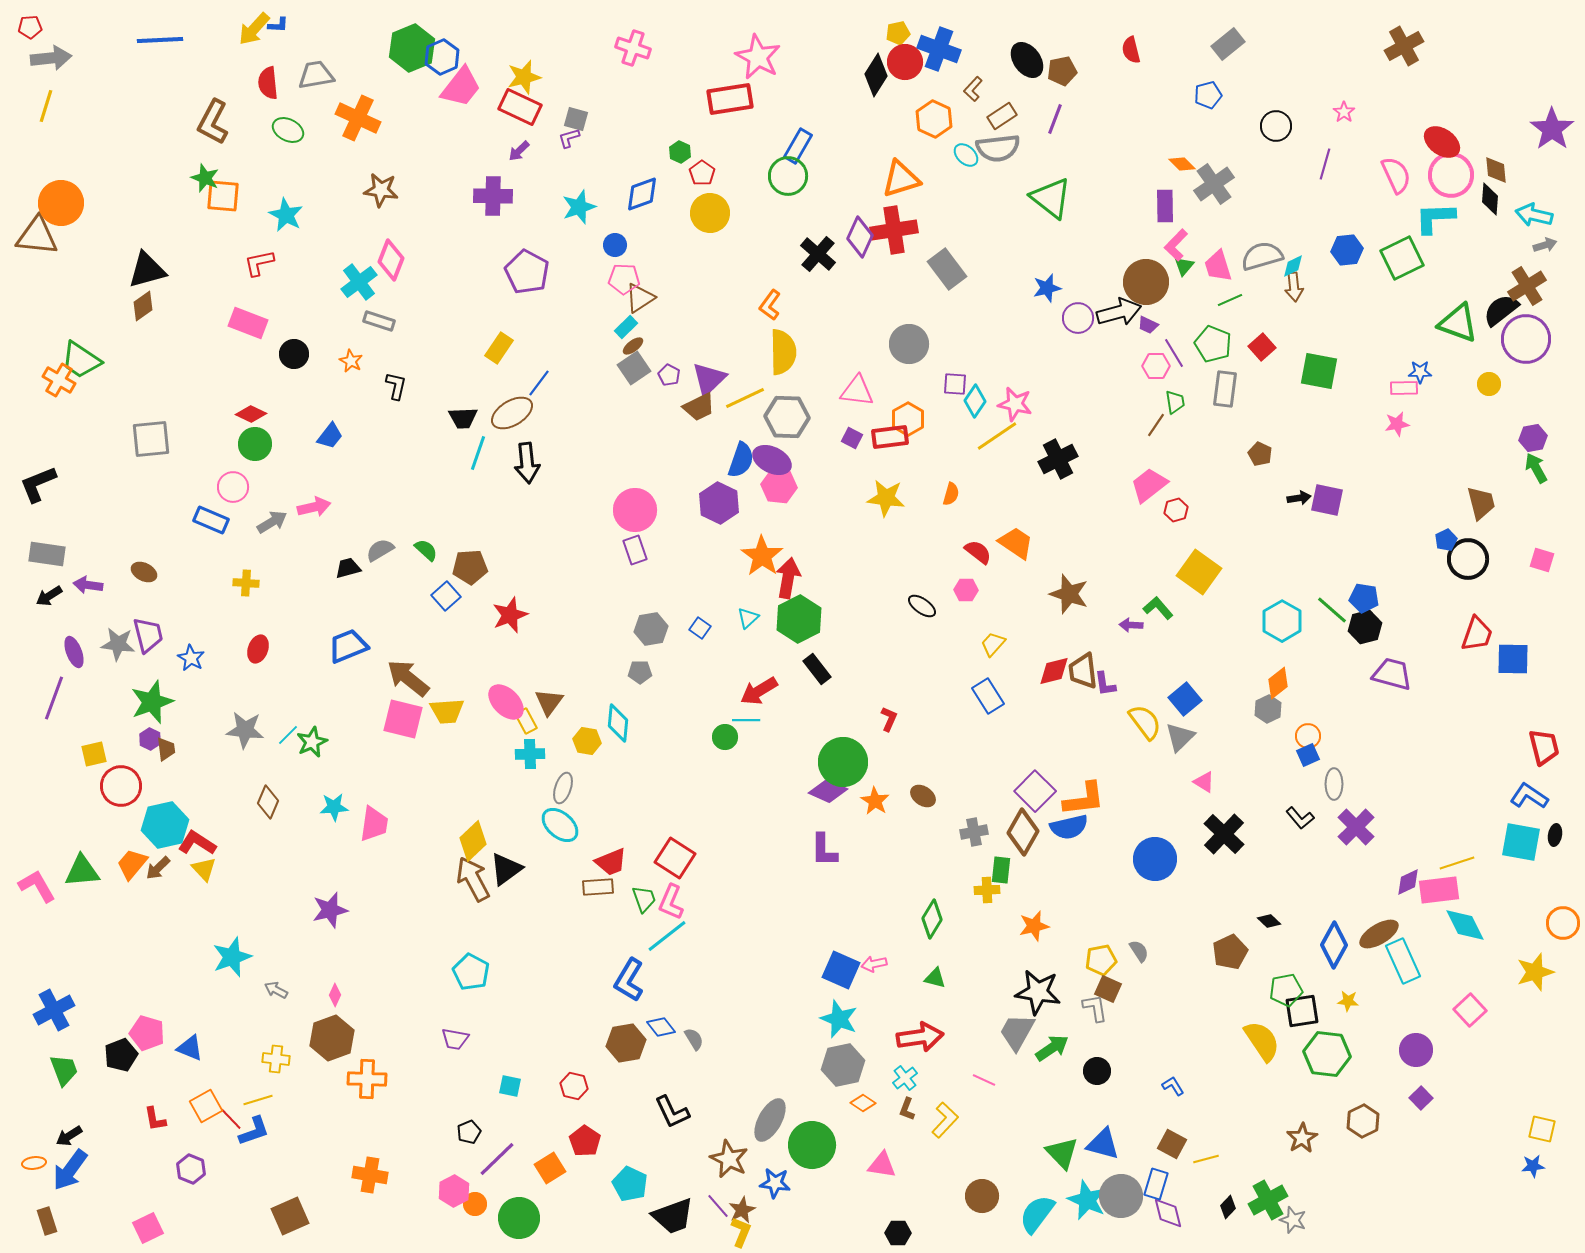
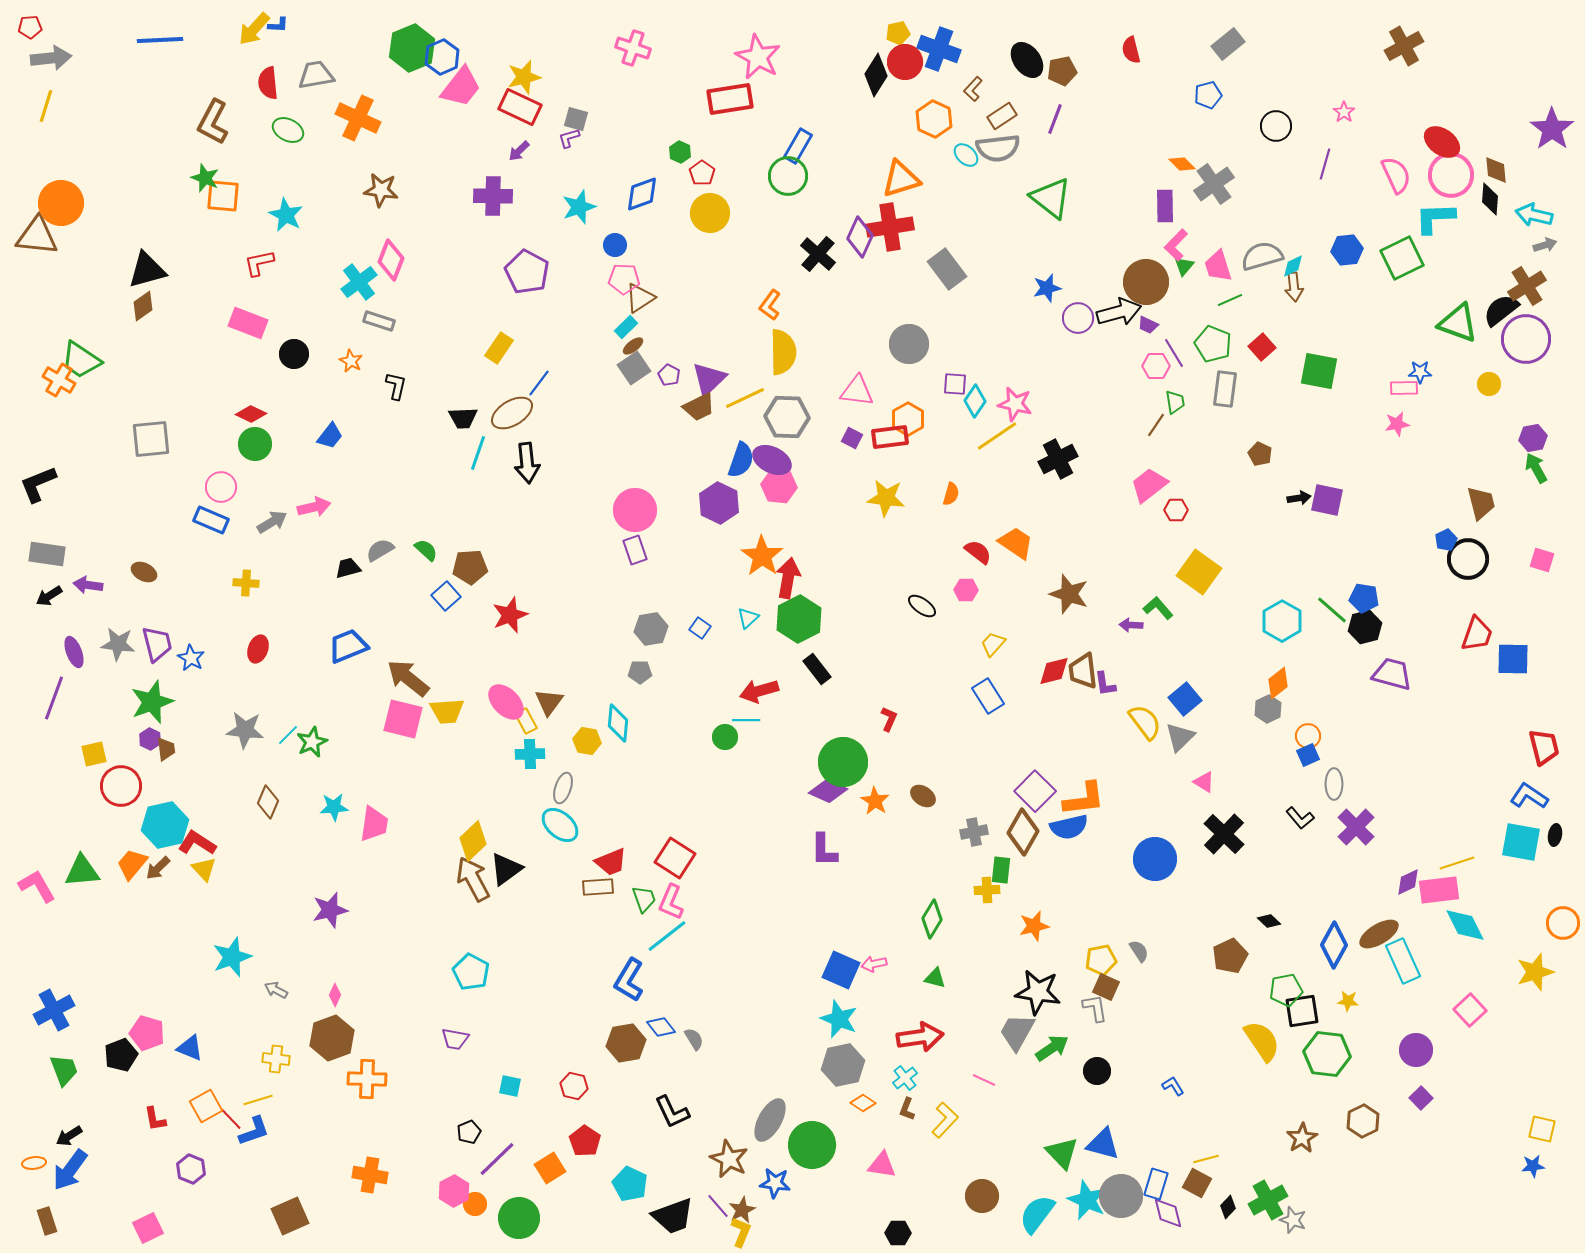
red cross at (894, 230): moved 4 px left, 3 px up
pink circle at (233, 487): moved 12 px left
red hexagon at (1176, 510): rotated 15 degrees clockwise
purple trapezoid at (148, 635): moved 9 px right, 9 px down
red arrow at (759, 691): rotated 15 degrees clockwise
brown pentagon at (1230, 952): moved 4 px down
brown square at (1108, 989): moved 2 px left, 2 px up
brown square at (1172, 1144): moved 25 px right, 39 px down
